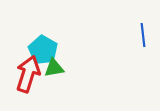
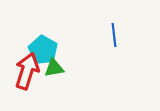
blue line: moved 29 px left
red arrow: moved 1 px left, 3 px up
